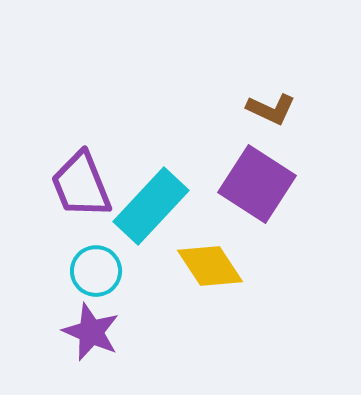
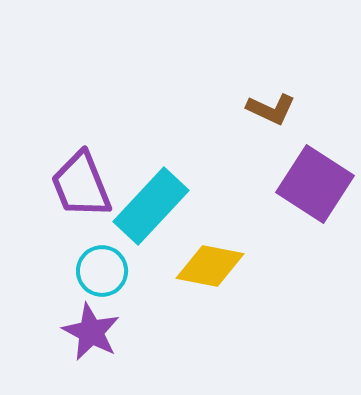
purple square: moved 58 px right
yellow diamond: rotated 46 degrees counterclockwise
cyan circle: moved 6 px right
purple star: rotated 4 degrees clockwise
